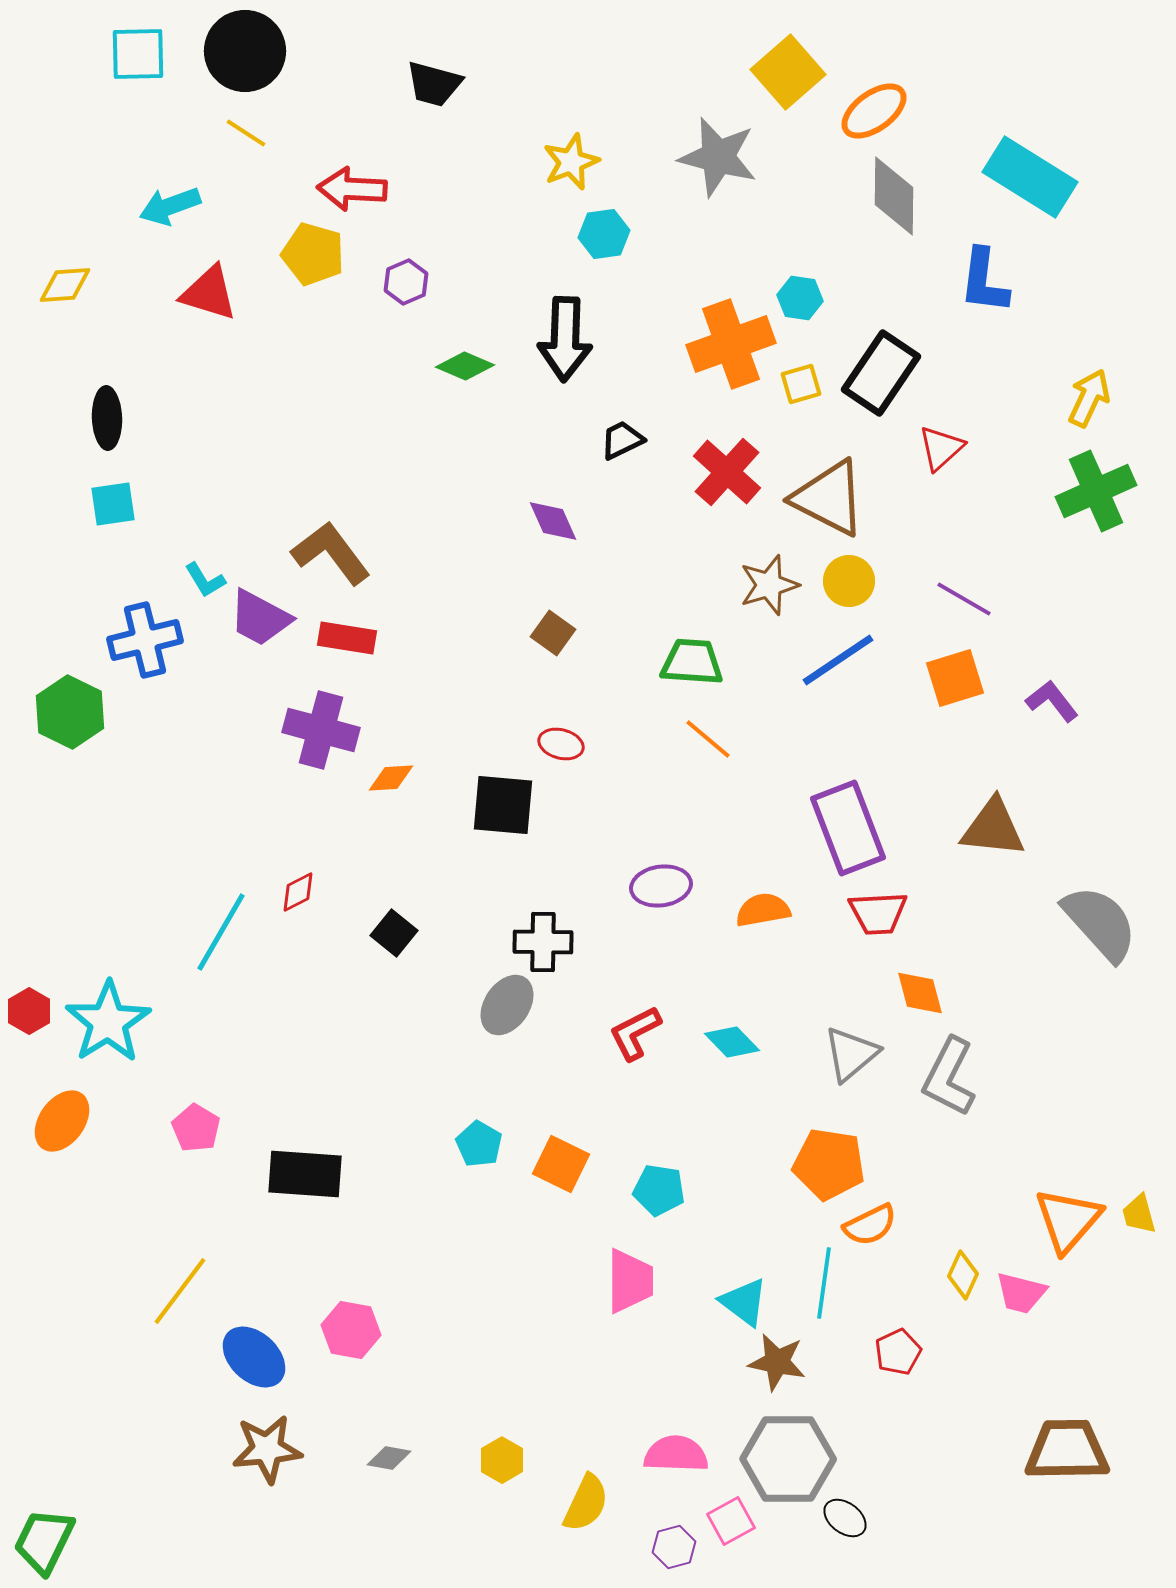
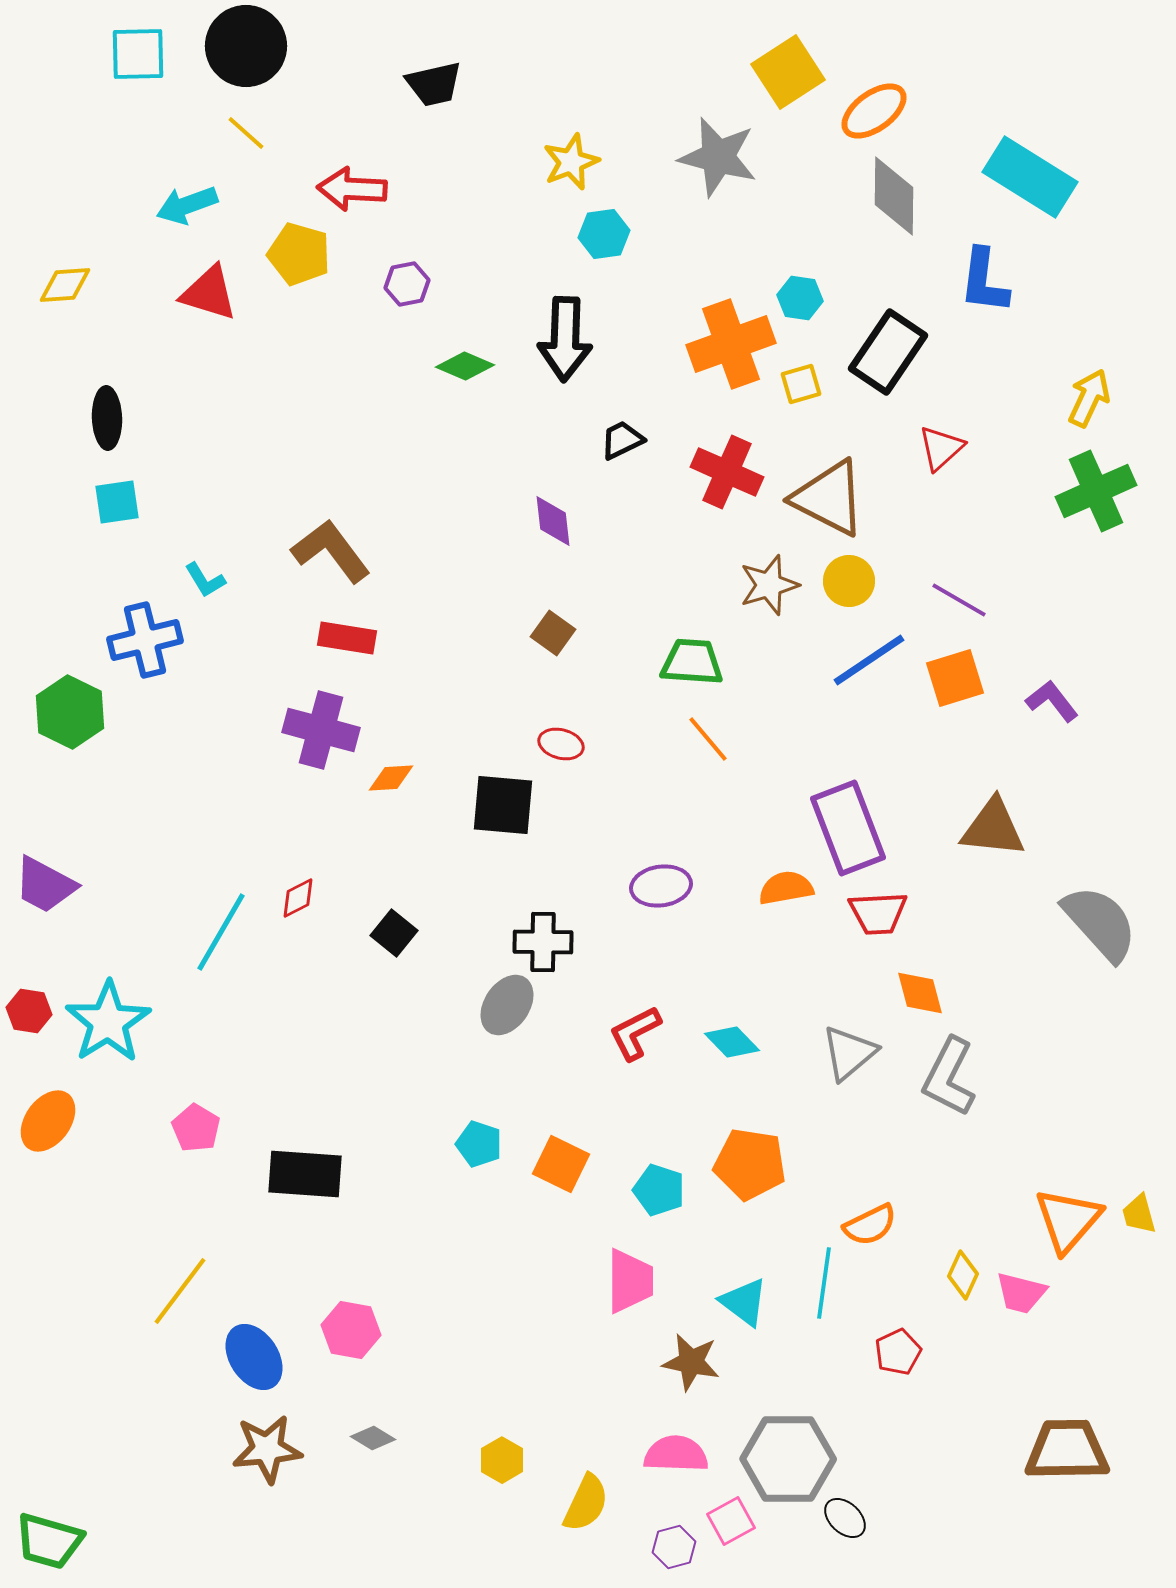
black circle at (245, 51): moved 1 px right, 5 px up
yellow square at (788, 72): rotated 8 degrees clockwise
black trapezoid at (434, 84): rotated 28 degrees counterclockwise
yellow line at (246, 133): rotated 9 degrees clockwise
cyan arrow at (170, 206): moved 17 px right, 1 px up
yellow pentagon at (313, 254): moved 14 px left
purple hexagon at (406, 282): moved 1 px right, 2 px down; rotated 12 degrees clockwise
black rectangle at (881, 373): moved 7 px right, 21 px up
red cross at (727, 472): rotated 18 degrees counterclockwise
cyan square at (113, 504): moved 4 px right, 2 px up
purple diamond at (553, 521): rotated 18 degrees clockwise
brown L-shape at (331, 553): moved 2 px up
purple line at (964, 599): moved 5 px left, 1 px down
purple trapezoid at (260, 618): moved 215 px left, 267 px down
blue line at (838, 660): moved 31 px right
orange line at (708, 739): rotated 10 degrees clockwise
red diamond at (298, 892): moved 6 px down
orange semicircle at (763, 910): moved 23 px right, 22 px up
red hexagon at (29, 1011): rotated 21 degrees counterclockwise
gray triangle at (851, 1054): moved 2 px left, 1 px up
orange ellipse at (62, 1121): moved 14 px left
cyan pentagon at (479, 1144): rotated 12 degrees counterclockwise
orange pentagon at (829, 1164): moved 79 px left
cyan pentagon at (659, 1190): rotated 9 degrees clockwise
blue ellipse at (254, 1357): rotated 14 degrees clockwise
brown star at (777, 1362): moved 86 px left
gray diamond at (389, 1458): moved 16 px left, 20 px up; rotated 21 degrees clockwise
black ellipse at (845, 1518): rotated 6 degrees clockwise
green trapezoid at (44, 1541): moved 5 px right; rotated 100 degrees counterclockwise
